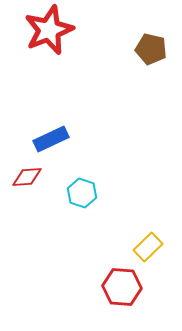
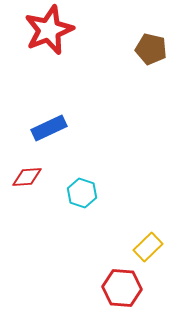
blue rectangle: moved 2 px left, 11 px up
red hexagon: moved 1 px down
